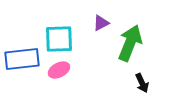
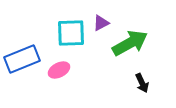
cyan square: moved 12 px right, 6 px up
green arrow: rotated 39 degrees clockwise
blue rectangle: rotated 16 degrees counterclockwise
